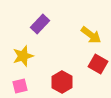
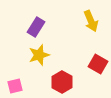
purple rectangle: moved 4 px left, 3 px down; rotated 12 degrees counterclockwise
yellow arrow: moved 14 px up; rotated 30 degrees clockwise
yellow star: moved 16 px right, 1 px up
pink square: moved 5 px left
